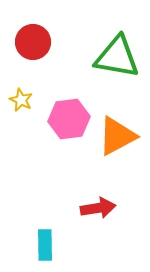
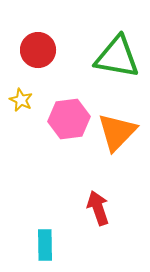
red circle: moved 5 px right, 8 px down
orange triangle: moved 4 px up; rotated 18 degrees counterclockwise
red arrow: rotated 100 degrees counterclockwise
